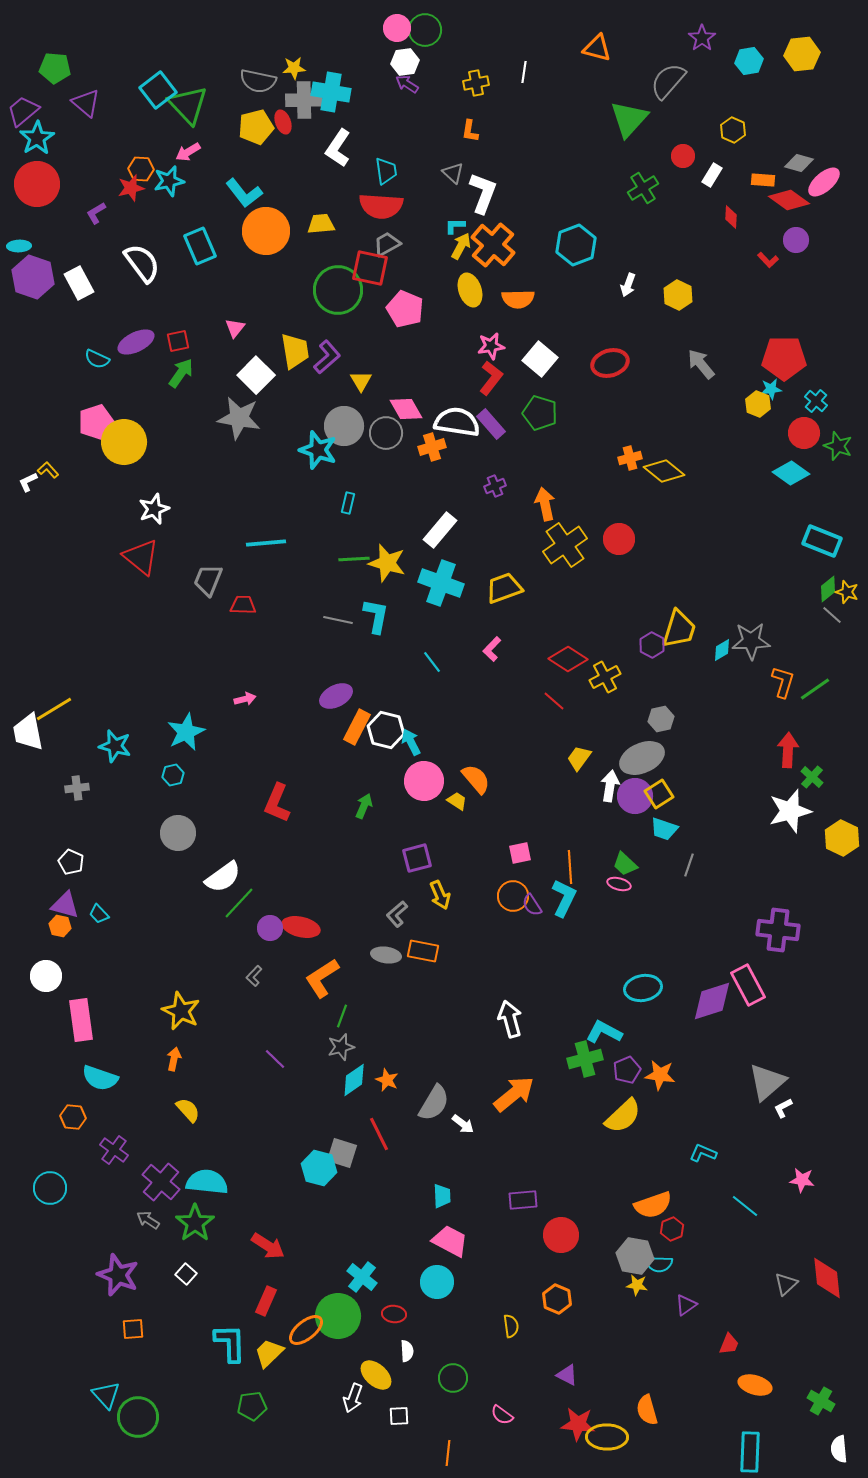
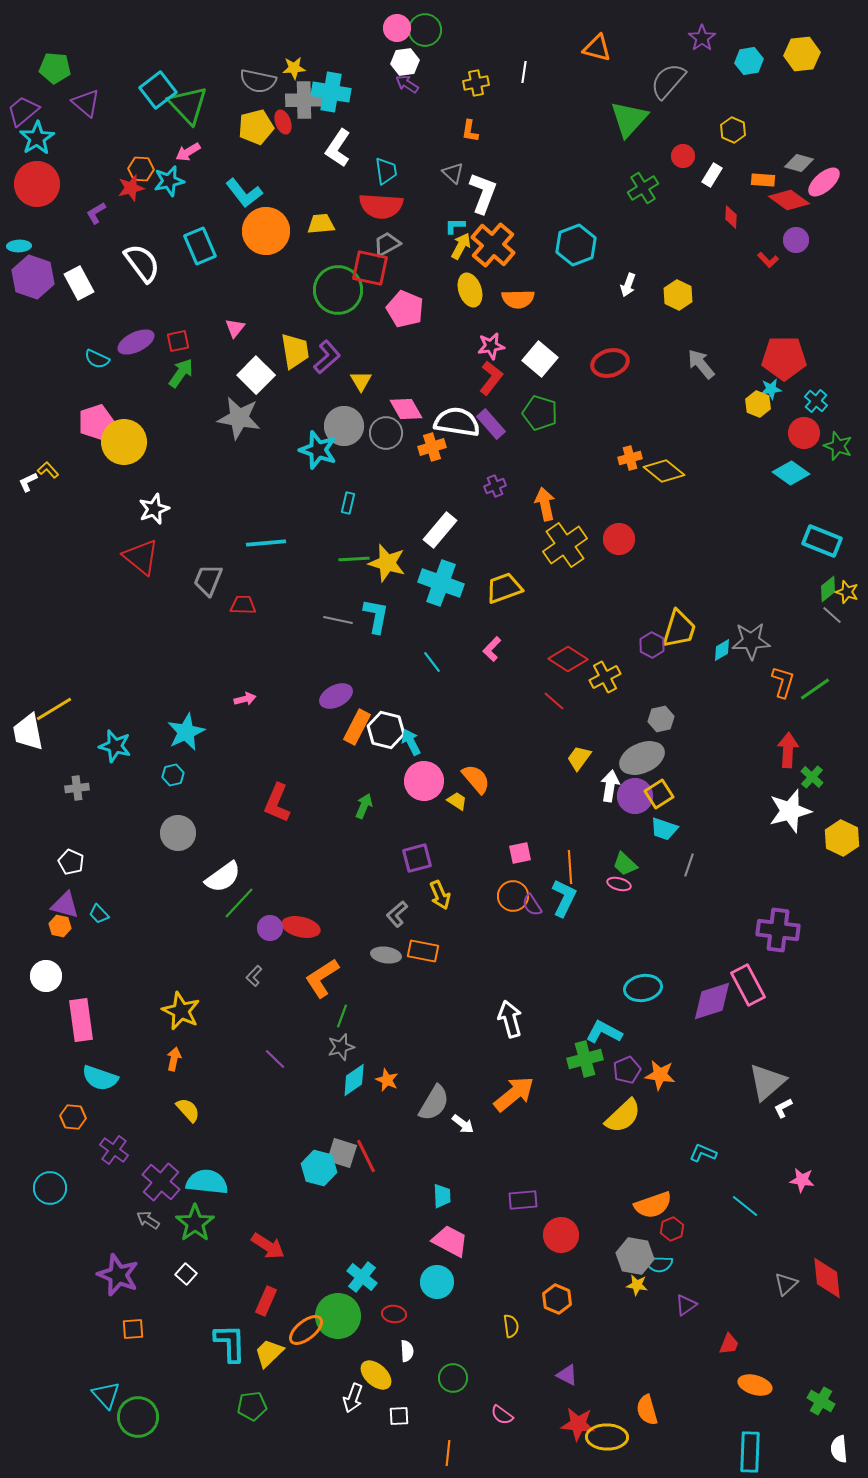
red line at (379, 1134): moved 13 px left, 22 px down
